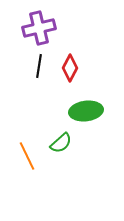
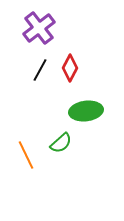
purple cross: rotated 24 degrees counterclockwise
black line: moved 1 px right, 4 px down; rotated 20 degrees clockwise
orange line: moved 1 px left, 1 px up
